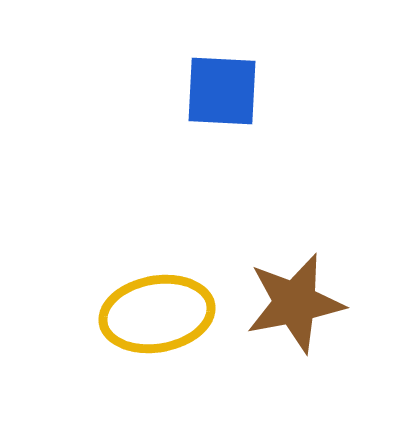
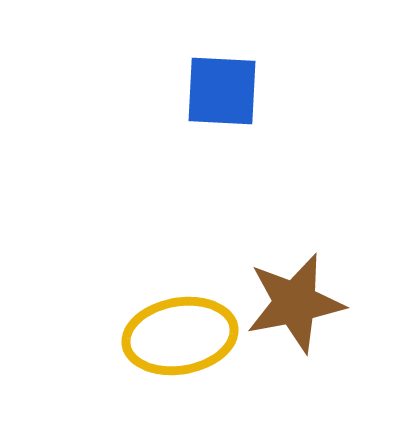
yellow ellipse: moved 23 px right, 22 px down
